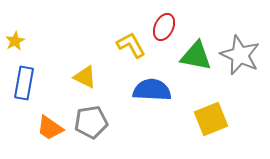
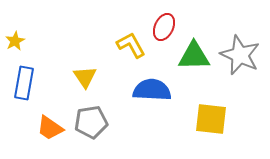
green triangle: moved 2 px left; rotated 12 degrees counterclockwise
yellow triangle: rotated 30 degrees clockwise
yellow square: rotated 28 degrees clockwise
